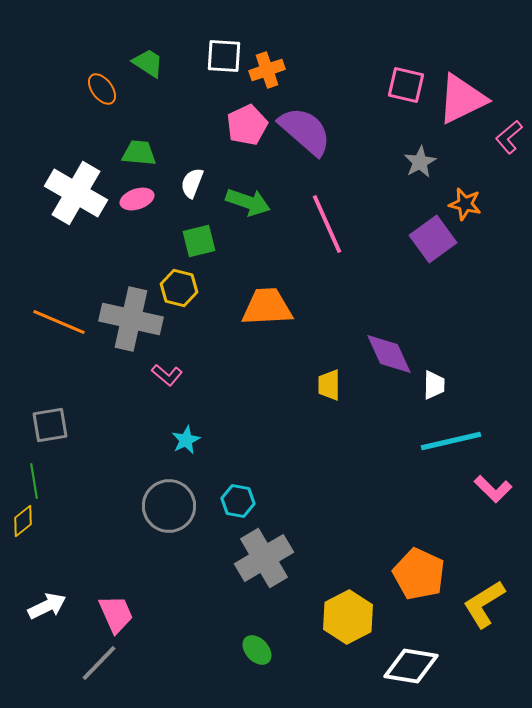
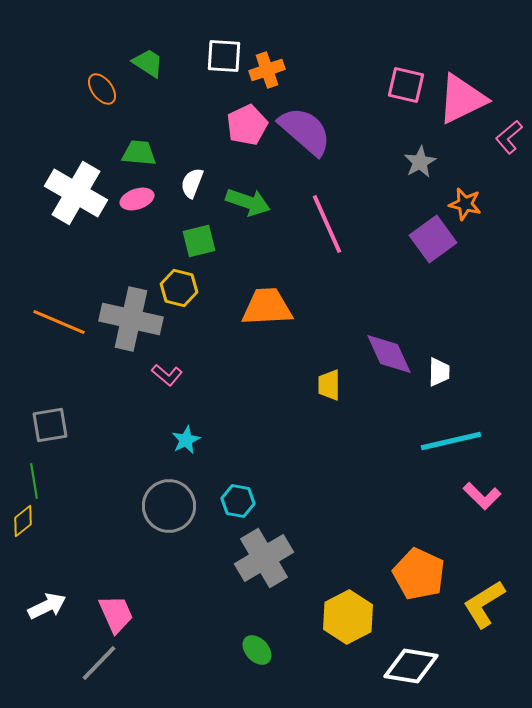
white trapezoid at (434, 385): moved 5 px right, 13 px up
pink L-shape at (493, 489): moved 11 px left, 7 px down
